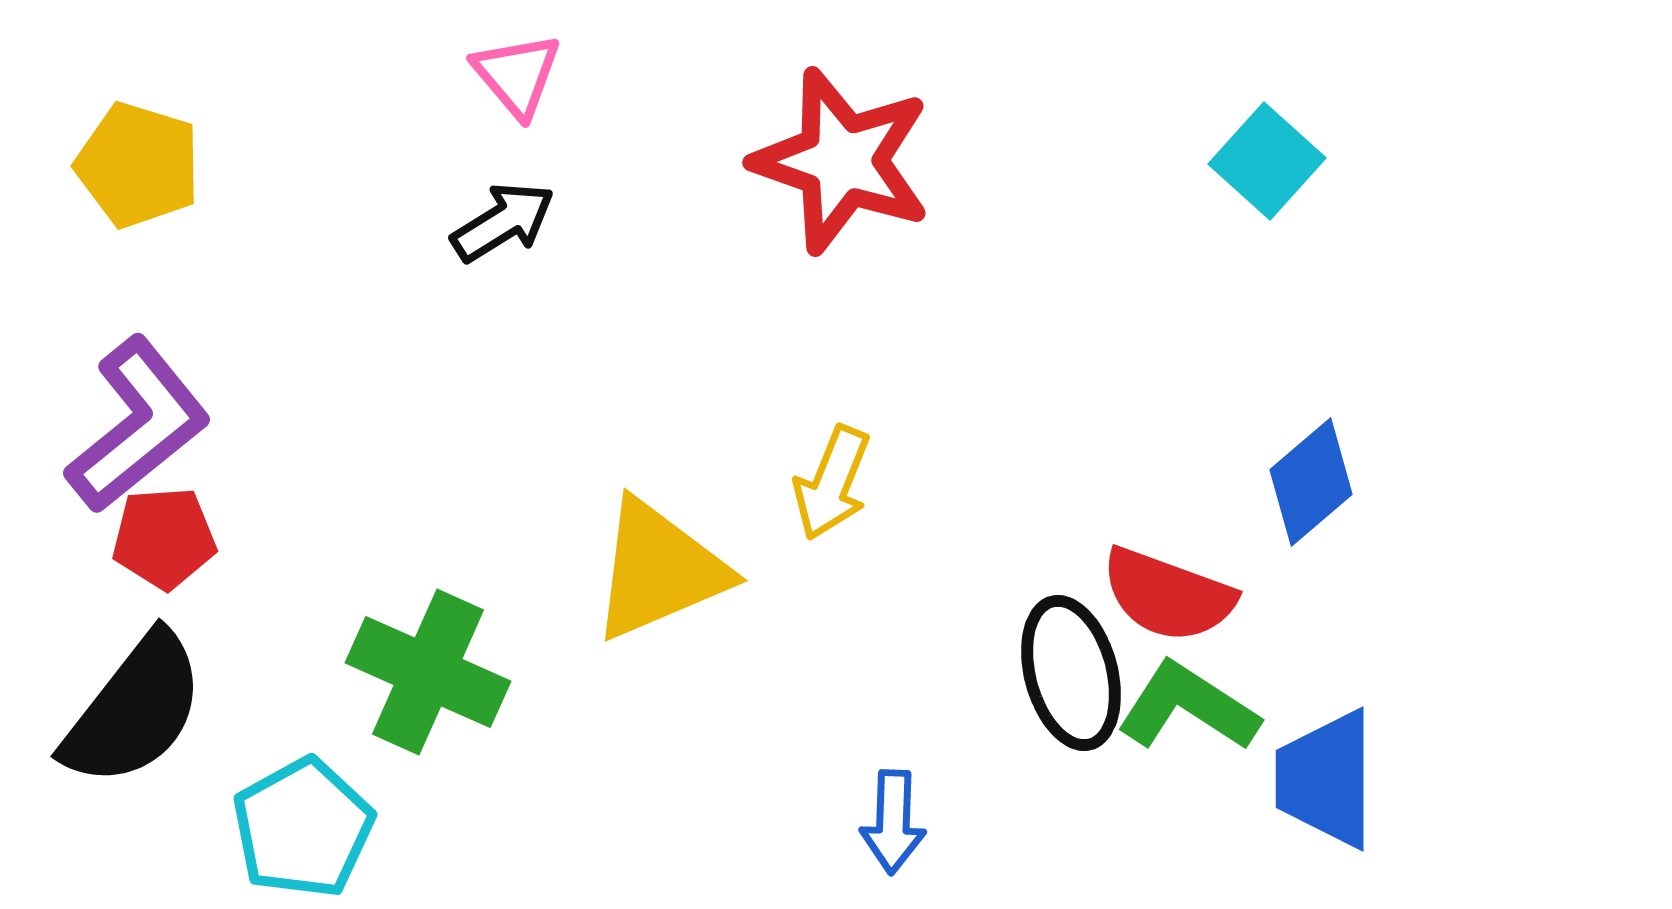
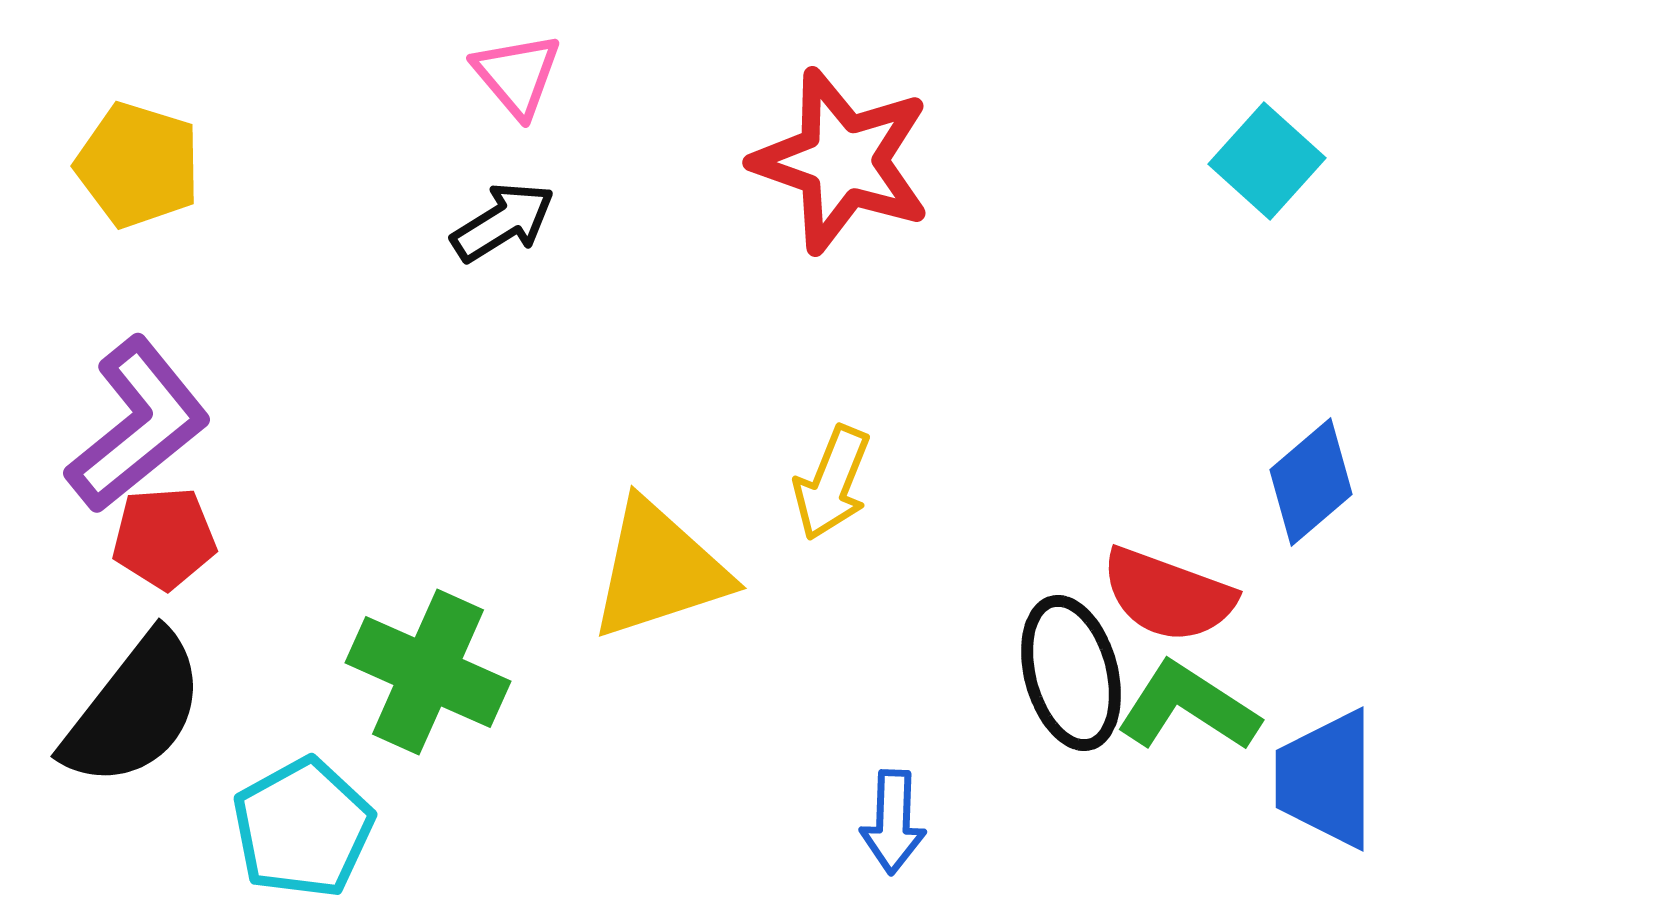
yellow triangle: rotated 5 degrees clockwise
